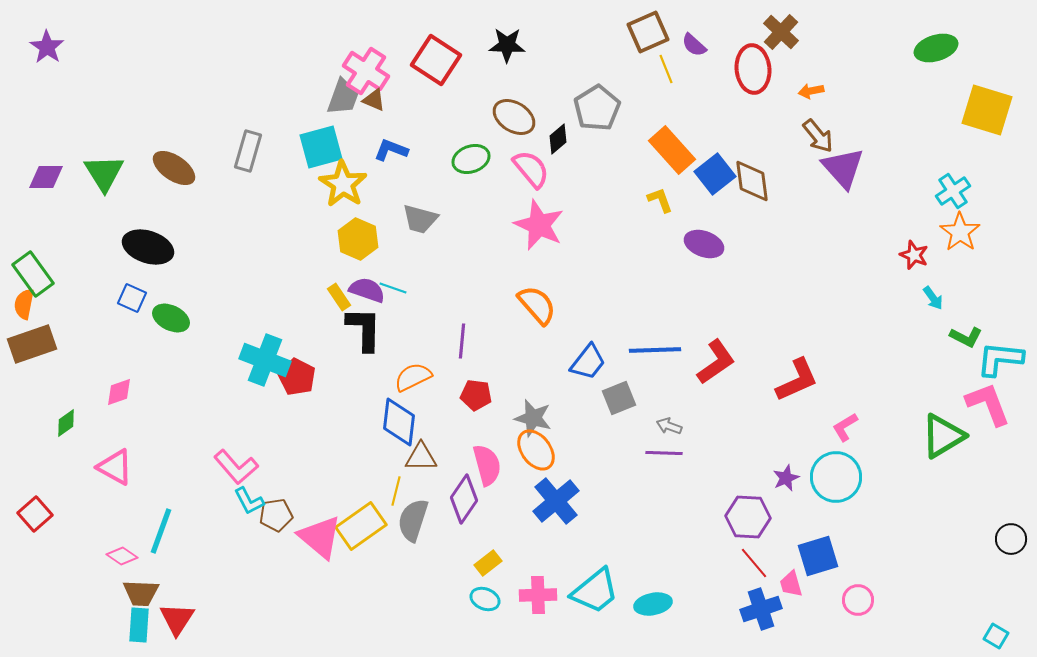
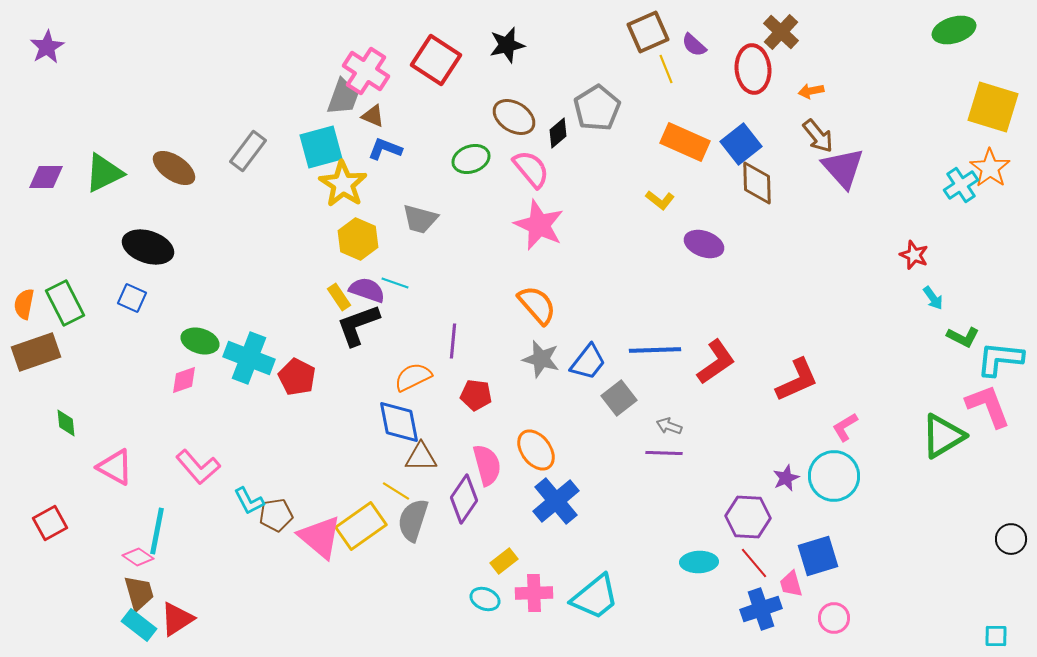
black star at (507, 45): rotated 15 degrees counterclockwise
purple star at (47, 47): rotated 8 degrees clockwise
green ellipse at (936, 48): moved 18 px right, 18 px up
brown triangle at (374, 100): moved 1 px left, 16 px down
yellow square at (987, 110): moved 6 px right, 3 px up
black diamond at (558, 139): moved 6 px up
blue L-shape at (391, 150): moved 6 px left, 1 px up
orange rectangle at (672, 150): moved 13 px right, 8 px up; rotated 24 degrees counterclockwise
gray rectangle at (248, 151): rotated 21 degrees clockwise
green triangle at (104, 173): rotated 36 degrees clockwise
blue square at (715, 174): moved 26 px right, 30 px up
brown diamond at (752, 181): moved 5 px right, 2 px down; rotated 6 degrees clockwise
cyan cross at (953, 191): moved 8 px right, 6 px up
yellow L-shape at (660, 200): rotated 148 degrees clockwise
orange star at (960, 232): moved 30 px right, 64 px up
green rectangle at (33, 274): moved 32 px right, 29 px down; rotated 9 degrees clockwise
cyan line at (393, 288): moved 2 px right, 5 px up
green ellipse at (171, 318): moved 29 px right, 23 px down; rotated 9 degrees counterclockwise
black L-shape at (364, 329): moved 6 px left, 4 px up; rotated 111 degrees counterclockwise
green L-shape at (966, 337): moved 3 px left
purple line at (462, 341): moved 9 px left
brown rectangle at (32, 344): moved 4 px right, 8 px down
cyan cross at (265, 360): moved 16 px left, 2 px up
pink diamond at (119, 392): moved 65 px right, 12 px up
gray square at (619, 398): rotated 16 degrees counterclockwise
pink L-shape at (988, 404): moved 2 px down
gray star at (533, 418): moved 8 px right, 59 px up
blue diamond at (399, 422): rotated 18 degrees counterclockwise
green diamond at (66, 423): rotated 60 degrees counterclockwise
pink L-shape at (236, 467): moved 38 px left
cyan circle at (836, 477): moved 2 px left, 1 px up
yellow line at (396, 491): rotated 72 degrees counterclockwise
red square at (35, 514): moved 15 px right, 9 px down; rotated 12 degrees clockwise
cyan line at (161, 531): moved 4 px left; rotated 9 degrees counterclockwise
pink diamond at (122, 556): moved 16 px right, 1 px down
yellow rectangle at (488, 563): moved 16 px right, 2 px up
cyan trapezoid at (595, 591): moved 6 px down
brown trapezoid at (141, 593): moved 2 px left; rotated 108 degrees counterclockwise
pink cross at (538, 595): moved 4 px left, 2 px up
pink circle at (858, 600): moved 24 px left, 18 px down
cyan ellipse at (653, 604): moved 46 px right, 42 px up; rotated 9 degrees clockwise
red triangle at (177, 619): rotated 24 degrees clockwise
cyan rectangle at (139, 625): rotated 56 degrees counterclockwise
cyan square at (996, 636): rotated 30 degrees counterclockwise
